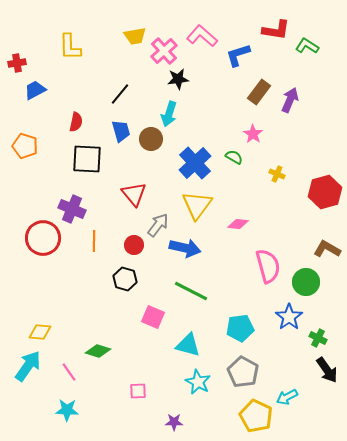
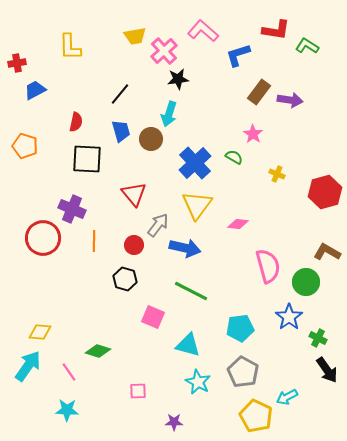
pink L-shape at (202, 36): moved 1 px right, 5 px up
purple arrow at (290, 100): rotated 75 degrees clockwise
brown L-shape at (327, 249): moved 3 px down
